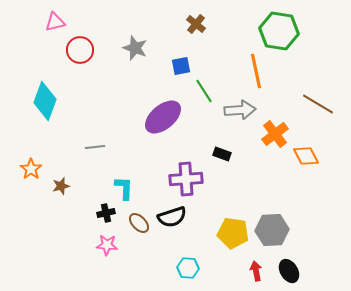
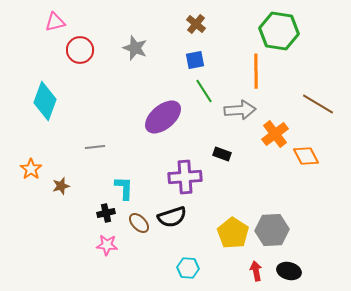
blue square: moved 14 px right, 6 px up
orange line: rotated 12 degrees clockwise
purple cross: moved 1 px left, 2 px up
yellow pentagon: rotated 24 degrees clockwise
black ellipse: rotated 45 degrees counterclockwise
